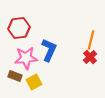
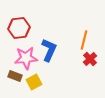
orange line: moved 7 px left
red cross: moved 2 px down
